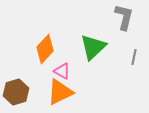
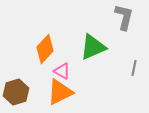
green triangle: rotated 20 degrees clockwise
gray line: moved 11 px down
